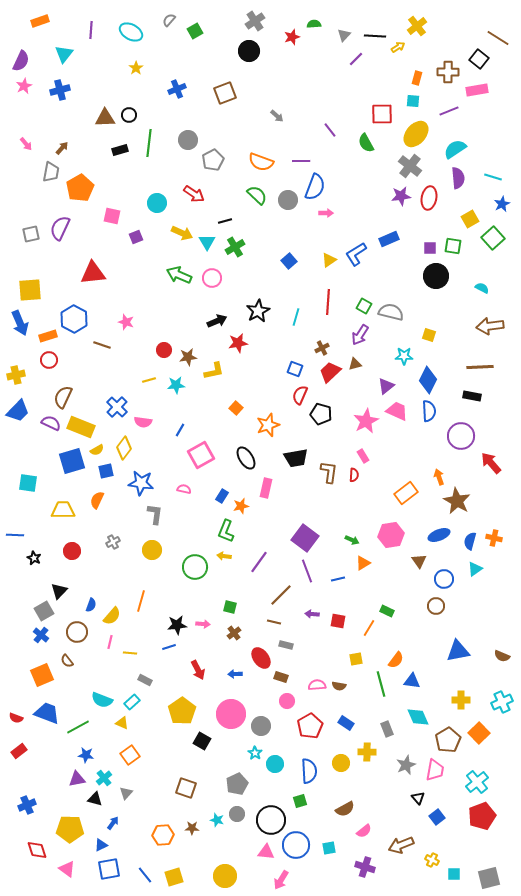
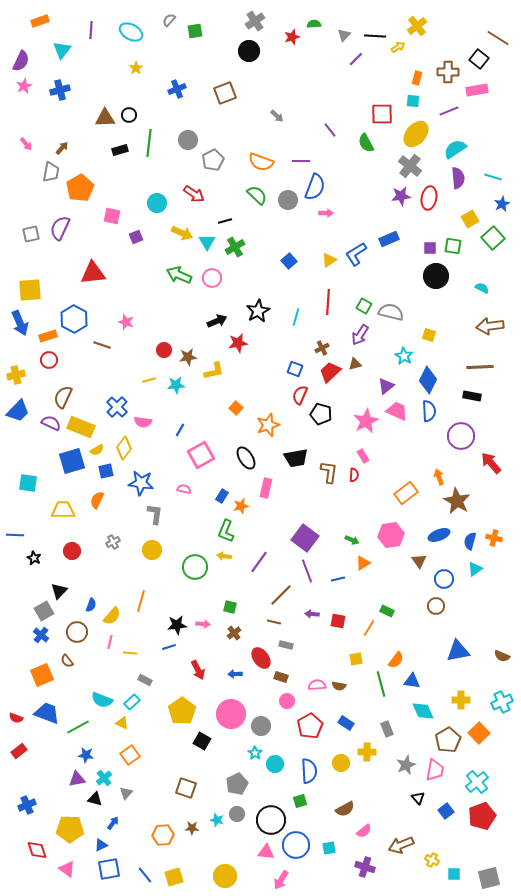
green square at (195, 31): rotated 21 degrees clockwise
cyan triangle at (64, 54): moved 2 px left, 4 px up
cyan star at (404, 356): rotated 30 degrees clockwise
cyan diamond at (418, 717): moved 5 px right, 6 px up
blue square at (437, 817): moved 9 px right, 6 px up
